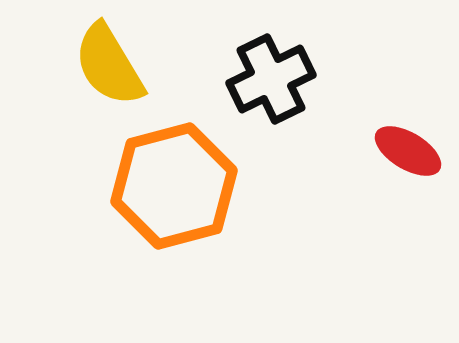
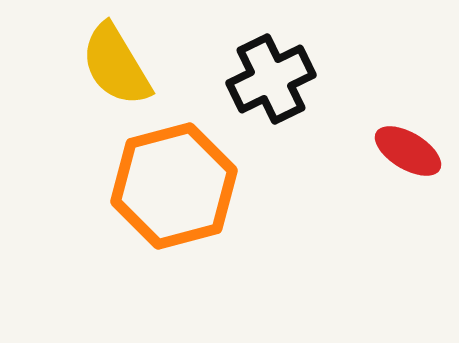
yellow semicircle: moved 7 px right
